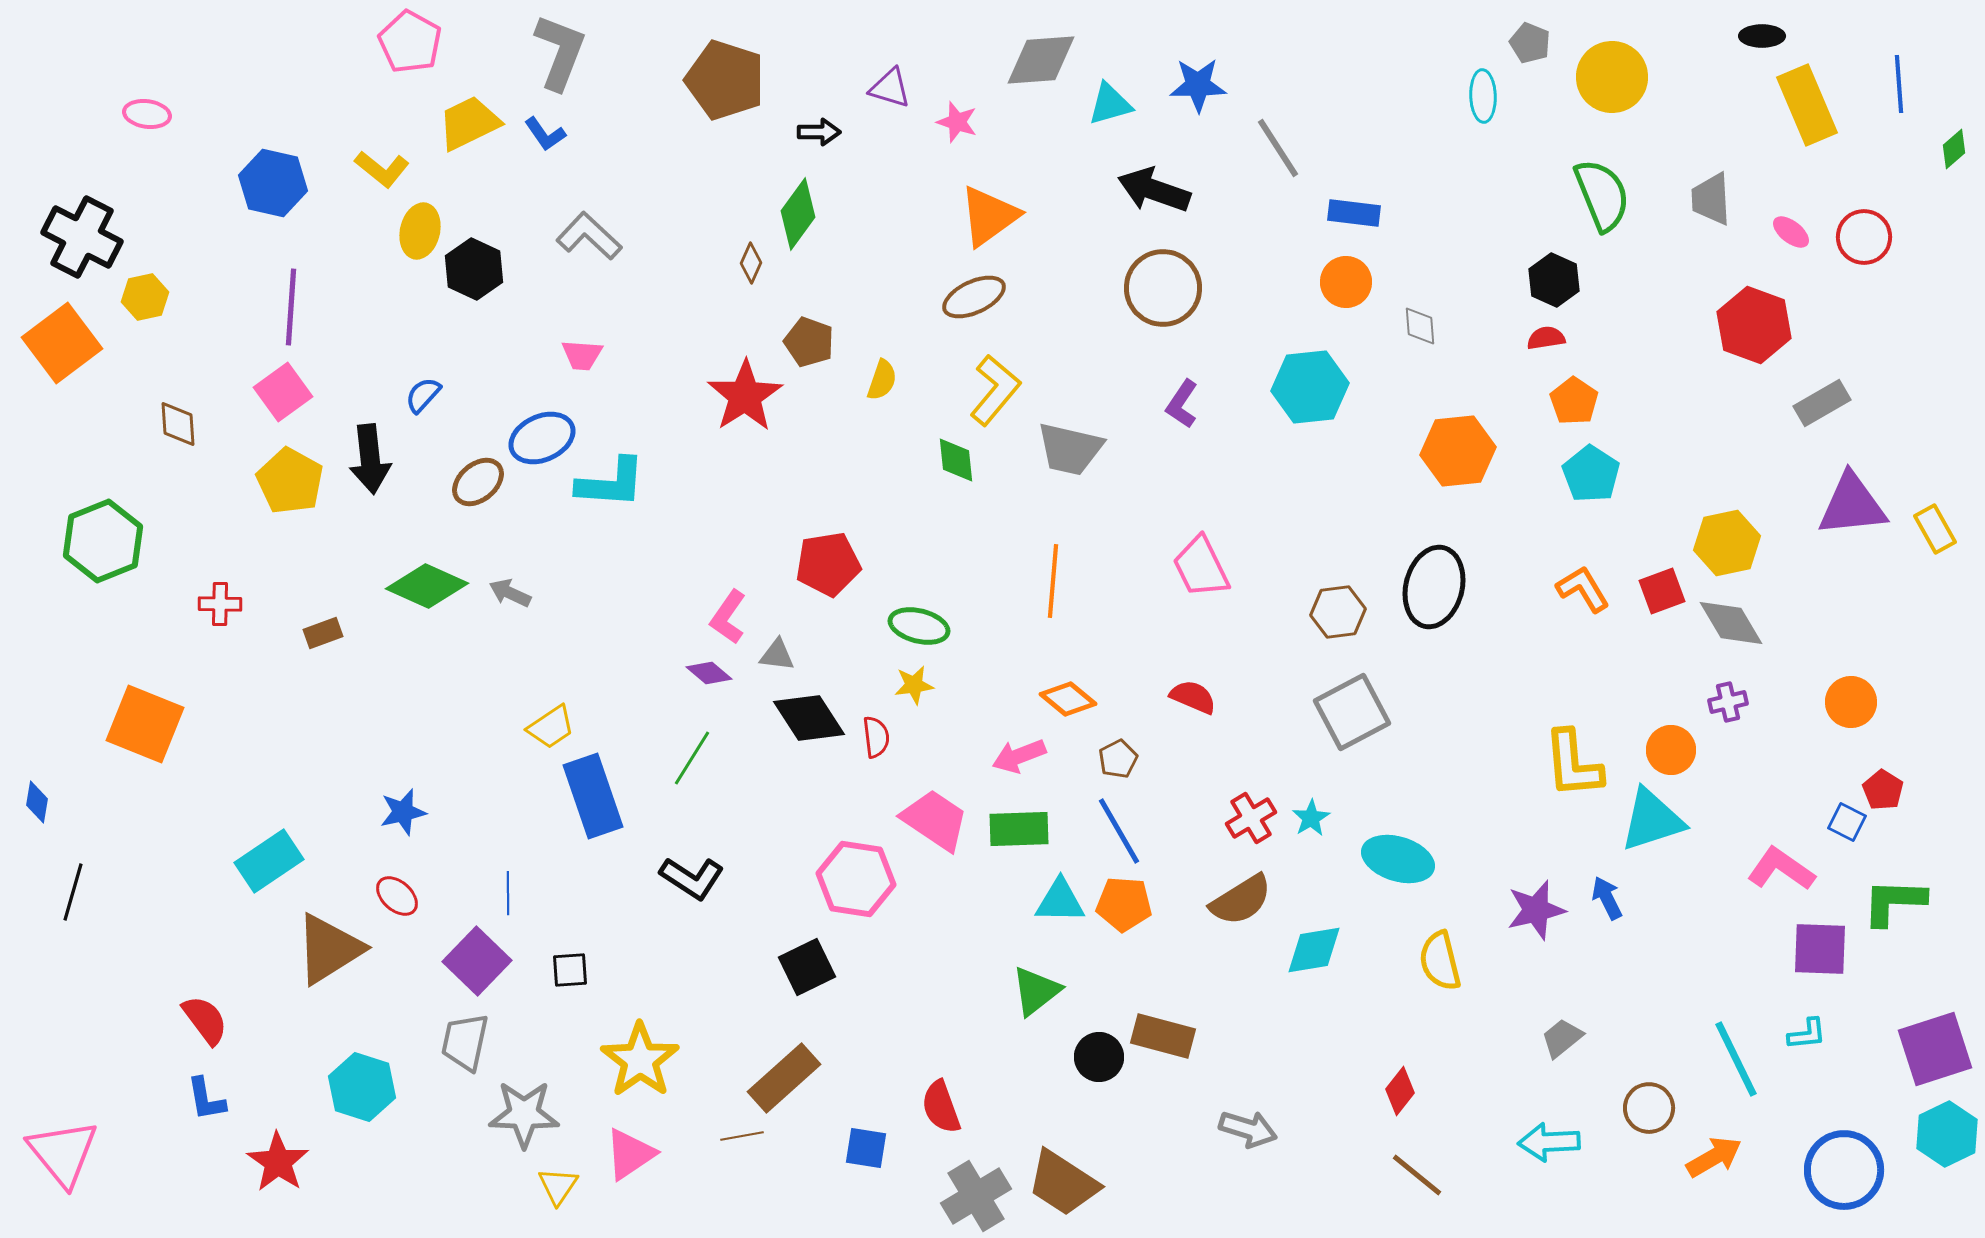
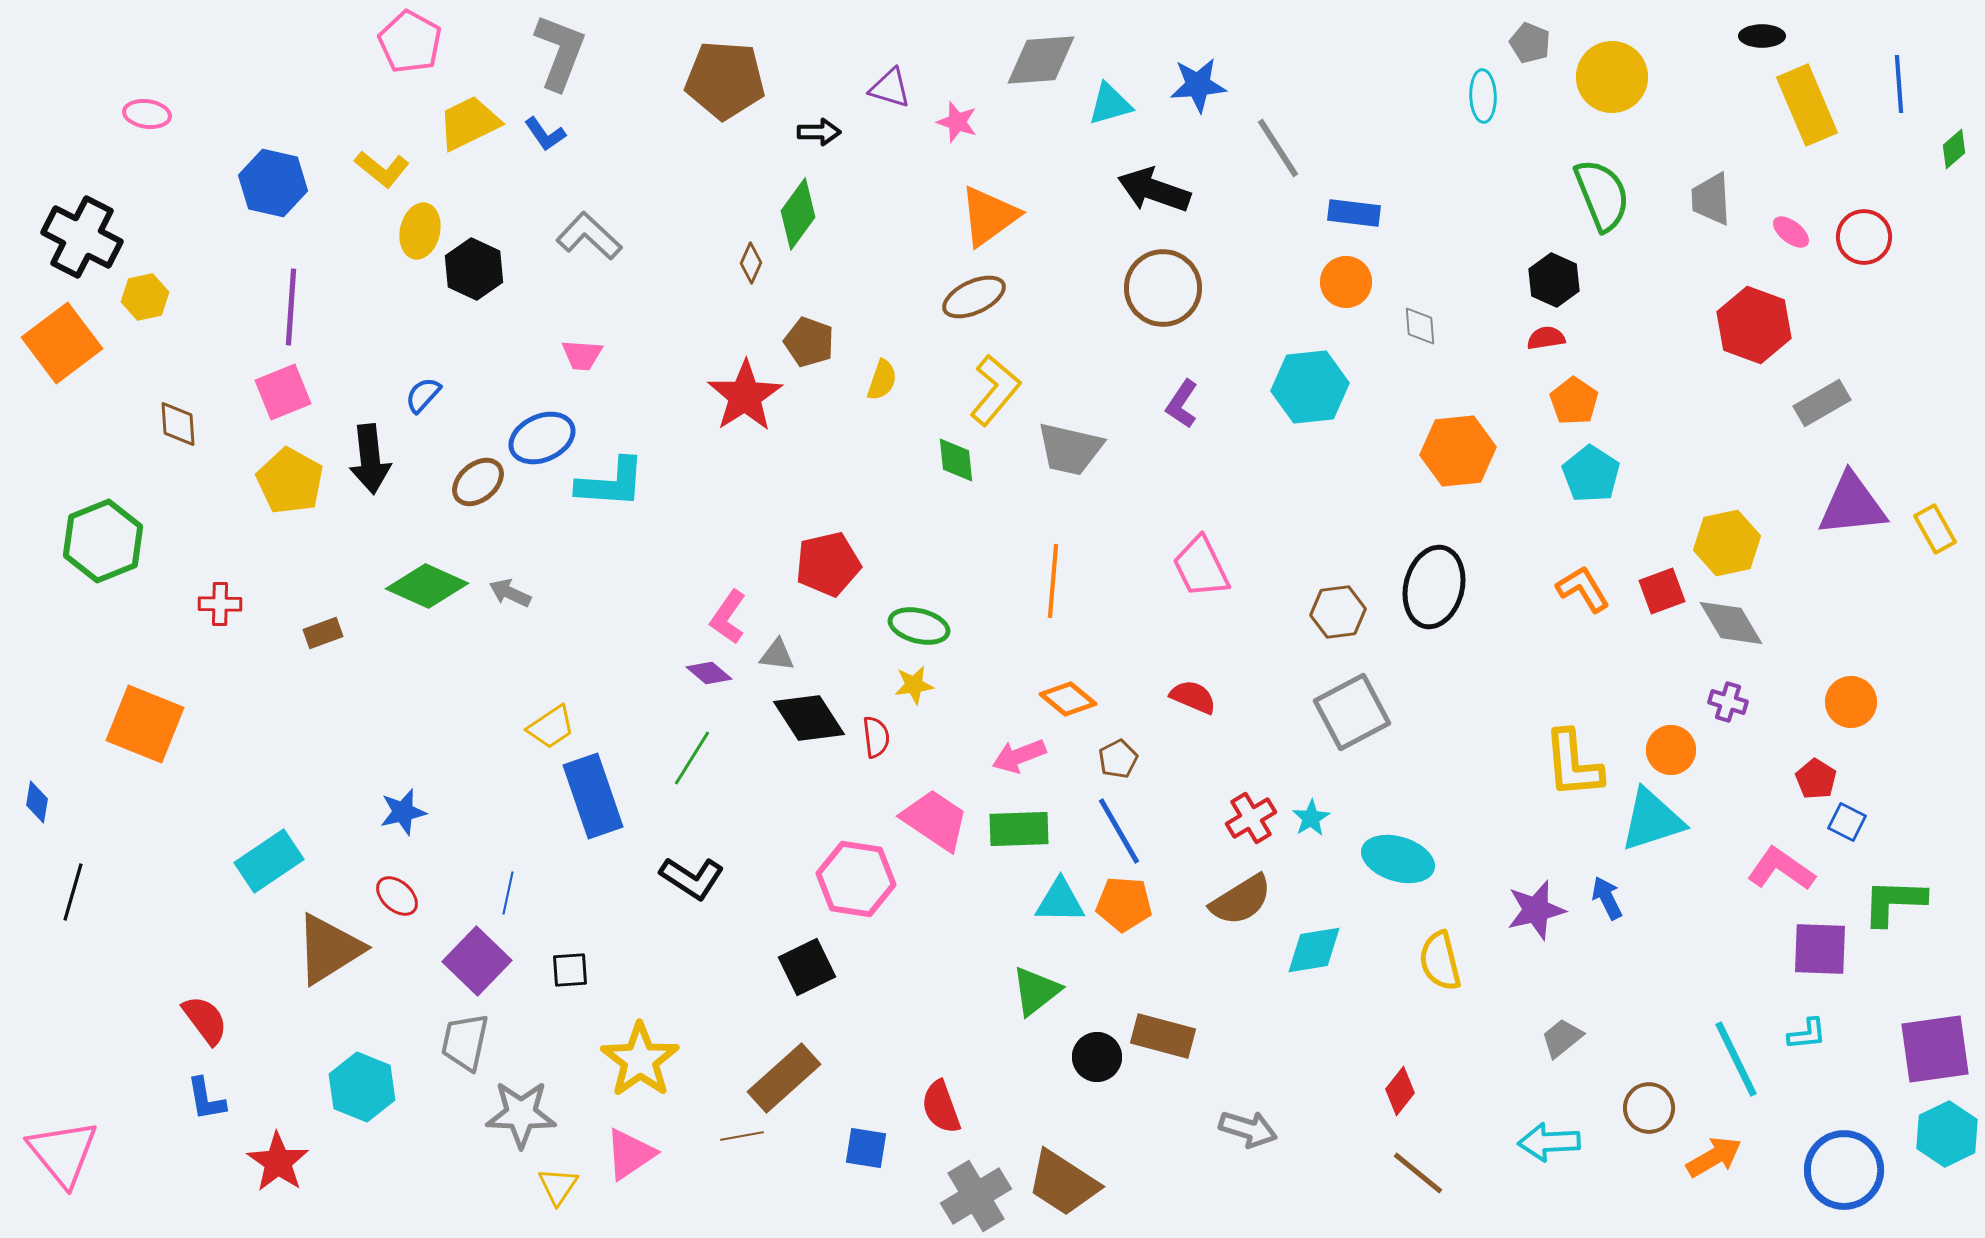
brown pentagon at (725, 80): rotated 14 degrees counterclockwise
blue star at (1198, 85): rotated 4 degrees counterclockwise
pink square at (283, 392): rotated 14 degrees clockwise
red pentagon at (828, 564): rotated 4 degrees counterclockwise
purple cross at (1728, 702): rotated 30 degrees clockwise
red pentagon at (1883, 790): moved 67 px left, 11 px up
blue line at (508, 893): rotated 12 degrees clockwise
purple square at (1935, 1049): rotated 10 degrees clockwise
black circle at (1099, 1057): moved 2 px left
cyan hexagon at (362, 1087): rotated 4 degrees clockwise
gray star at (524, 1114): moved 3 px left
brown line at (1417, 1175): moved 1 px right, 2 px up
